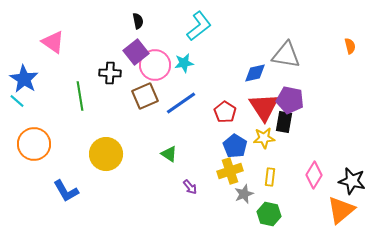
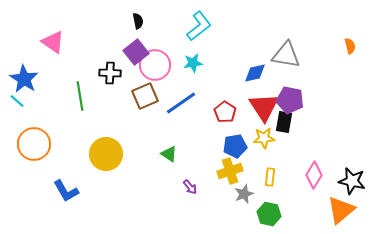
cyan star: moved 9 px right
blue pentagon: rotated 30 degrees clockwise
